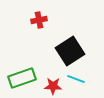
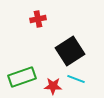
red cross: moved 1 px left, 1 px up
green rectangle: moved 1 px up
